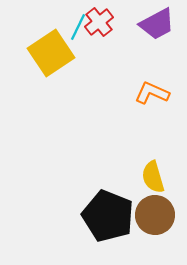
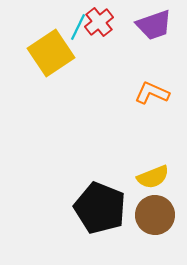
purple trapezoid: moved 3 px left, 1 px down; rotated 9 degrees clockwise
yellow semicircle: rotated 96 degrees counterclockwise
black pentagon: moved 8 px left, 8 px up
